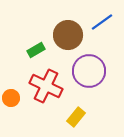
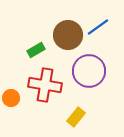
blue line: moved 4 px left, 5 px down
red cross: moved 1 px left, 1 px up; rotated 16 degrees counterclockwise
